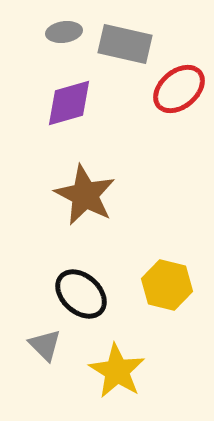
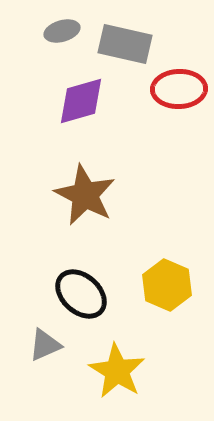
gray ellipse: moved 2 px left, 1 px up; rotated 8 degrees counterclockwise
red ellipse: rotated 38 degrees clockwise
purple diamond: moved 12 px right, 2 px up
yellow hexagon: rotated 9 degrees clockwise
gray triangle: rotated 51 degrees clockwise
